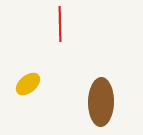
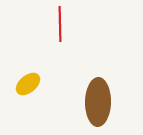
brown ellipse: moved 3 px left
